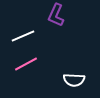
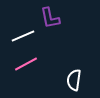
purple L-shape: moved 6 px left, 3 px down; rotated 35 degrees counterclockwise
white semicircle: rotated 95 degrees clockwise
